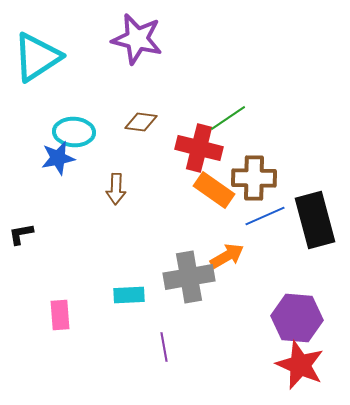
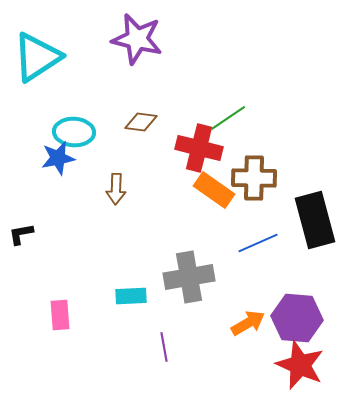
blue line: moved 7 px left, 27 px down
orange arrow: moved 21 px right, 67 px down
cyan rectangle: moved 2 px right, 1 px down
